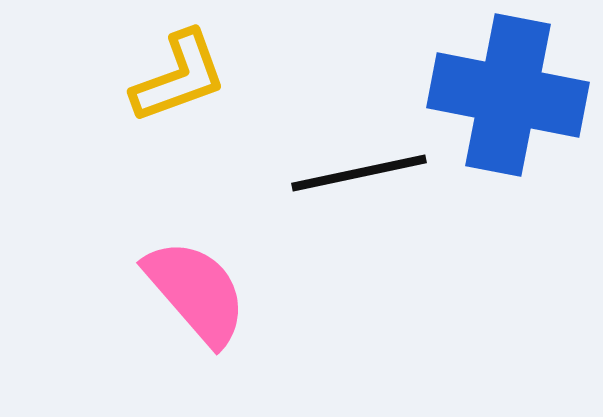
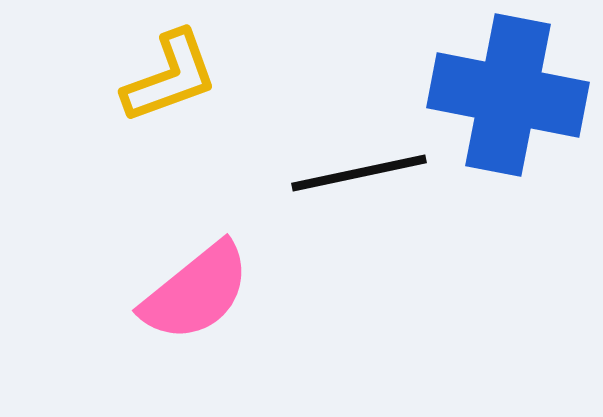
yellow L-shape: moved 9 px left
pink semicircle: rotated 92 degrees clockwise
